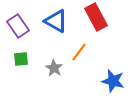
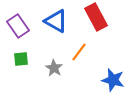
blue star: moved 1 px up
